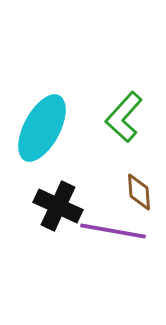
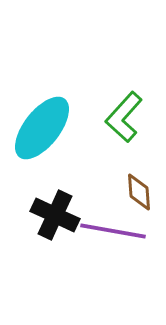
cyan ellipse: rotated 10 degrees clockwise
black cross: moved 3 px left, 9 px down
